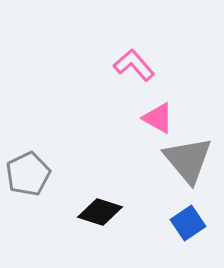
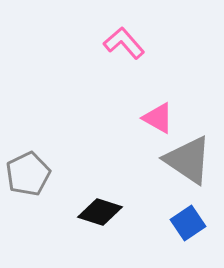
pink L-shape: moved 10 px left, 22 px up
gray triangle: rotated 16 degrees counterclockwise
